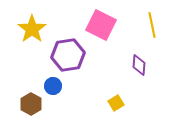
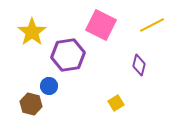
yellow line: rotated 75 degrees clockwise
yellow star: moved 3 px down
purple diamond: rotated 10 degrees clockwise
blue circle: moved 4 px left
brown hexagon: rotated 15 degrees counterclockwise
